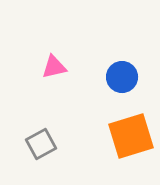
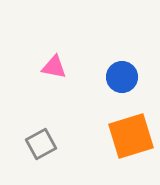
pink triangle: rotated 24 degrees clockwise
